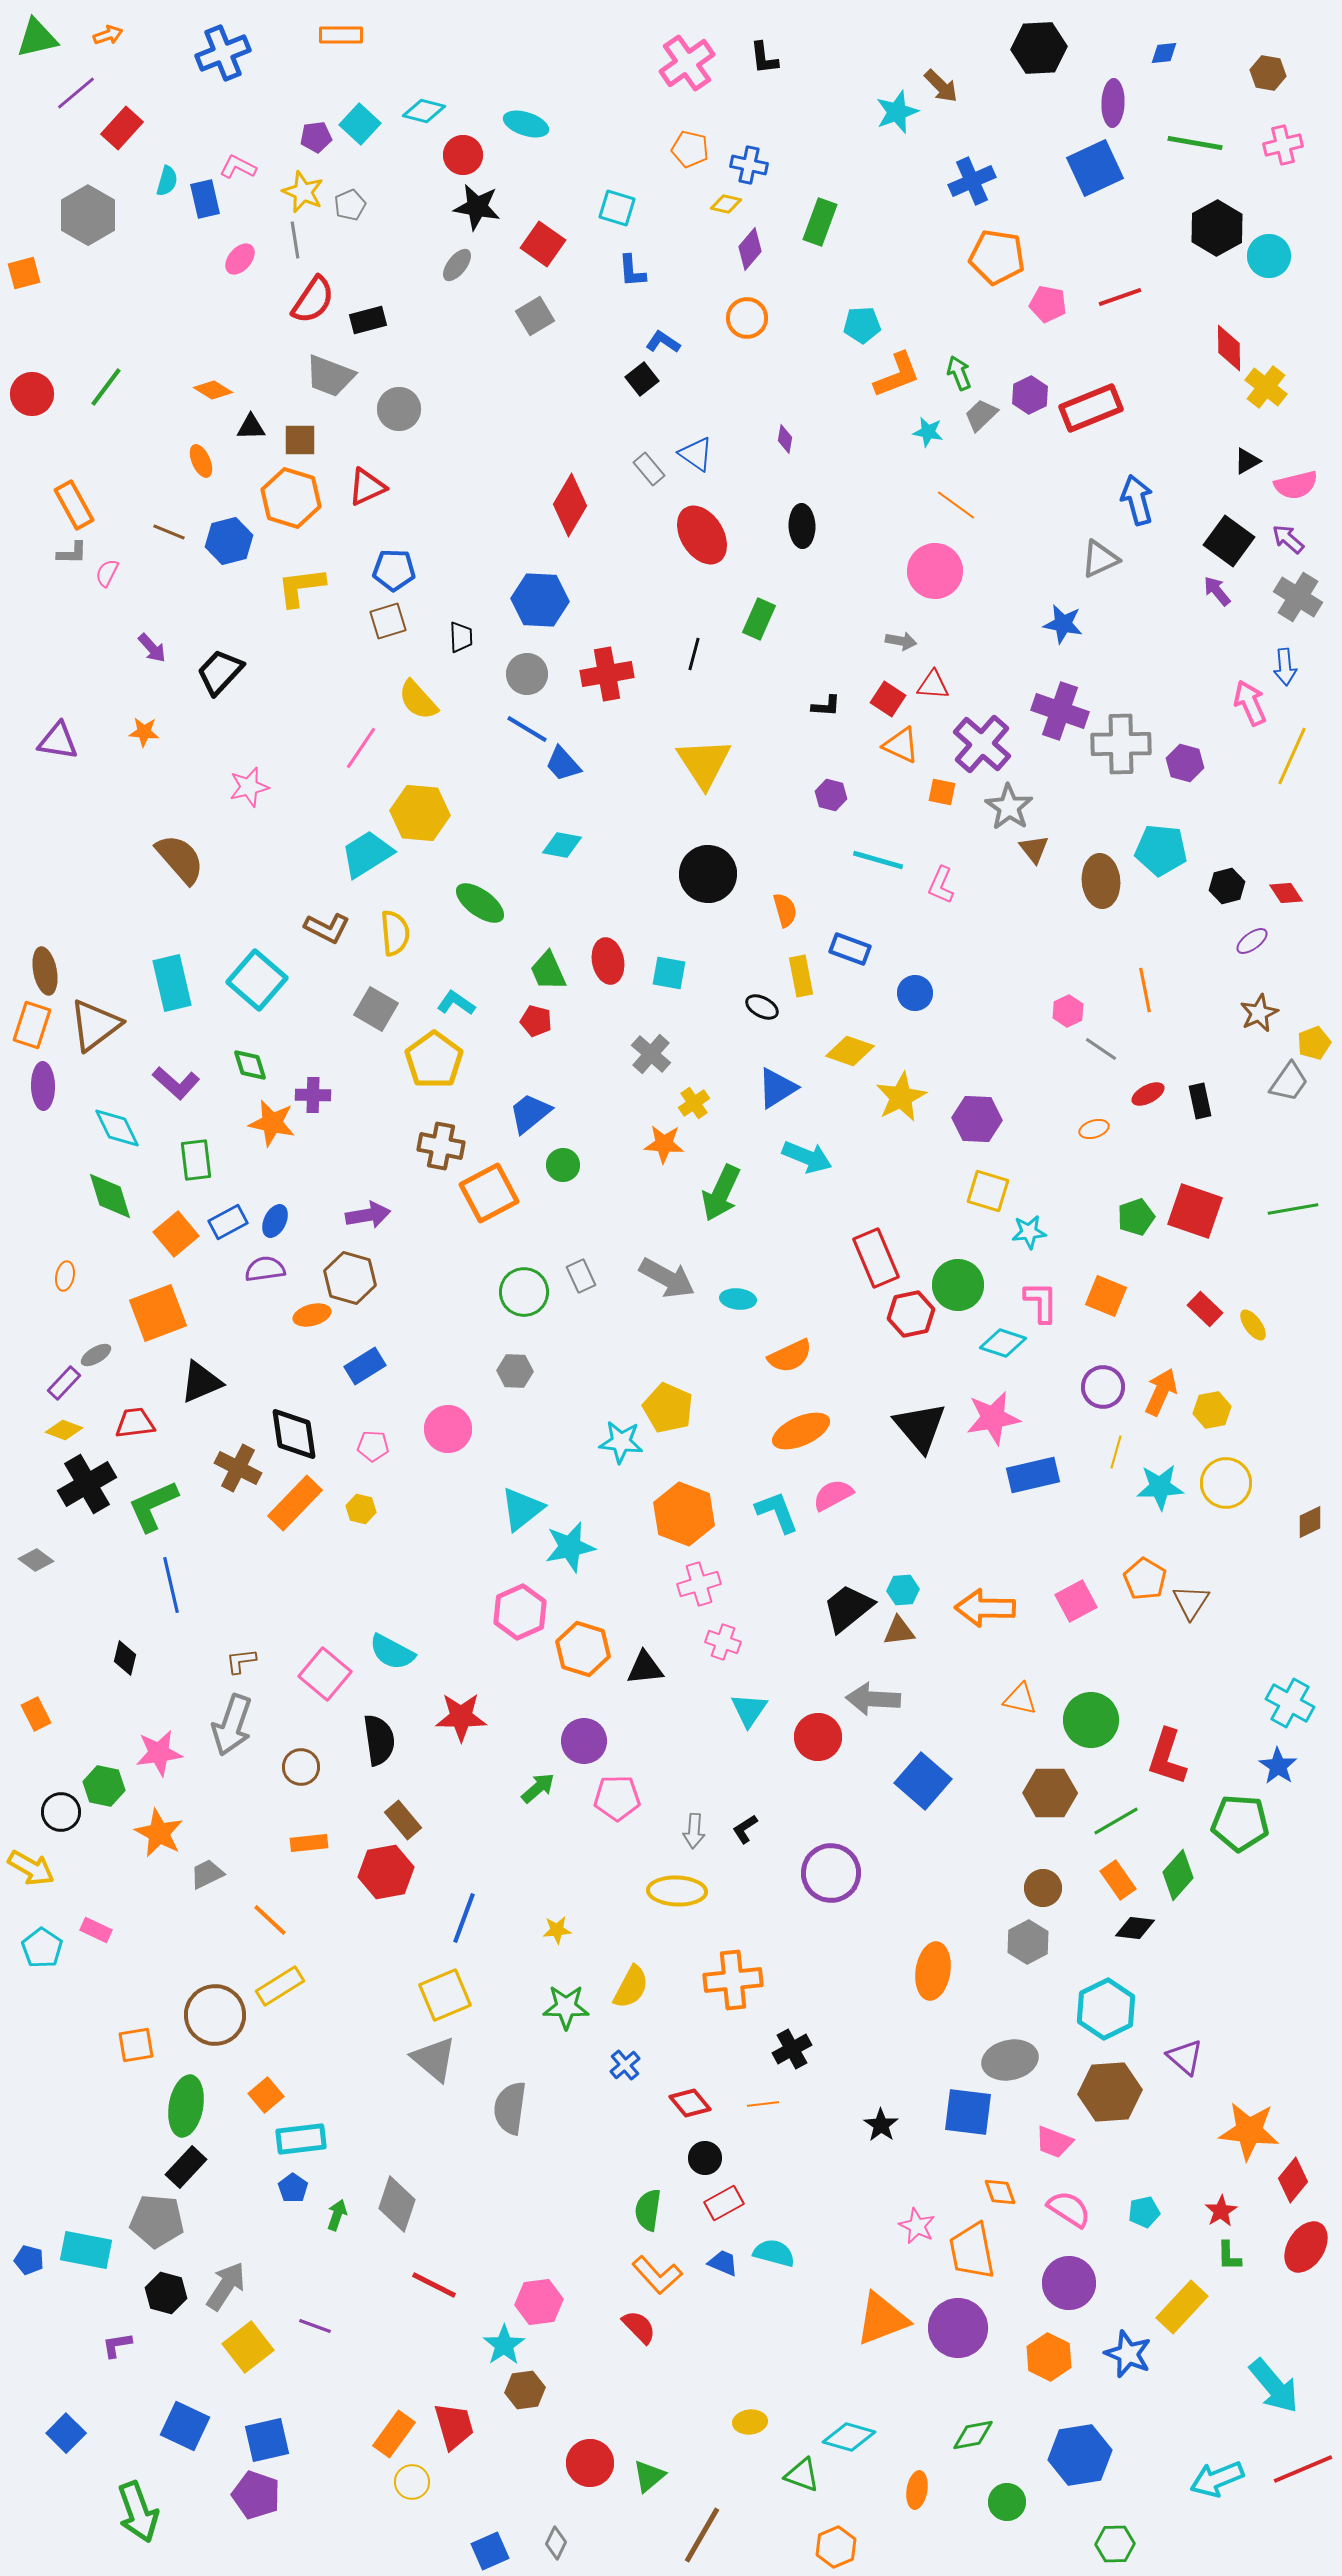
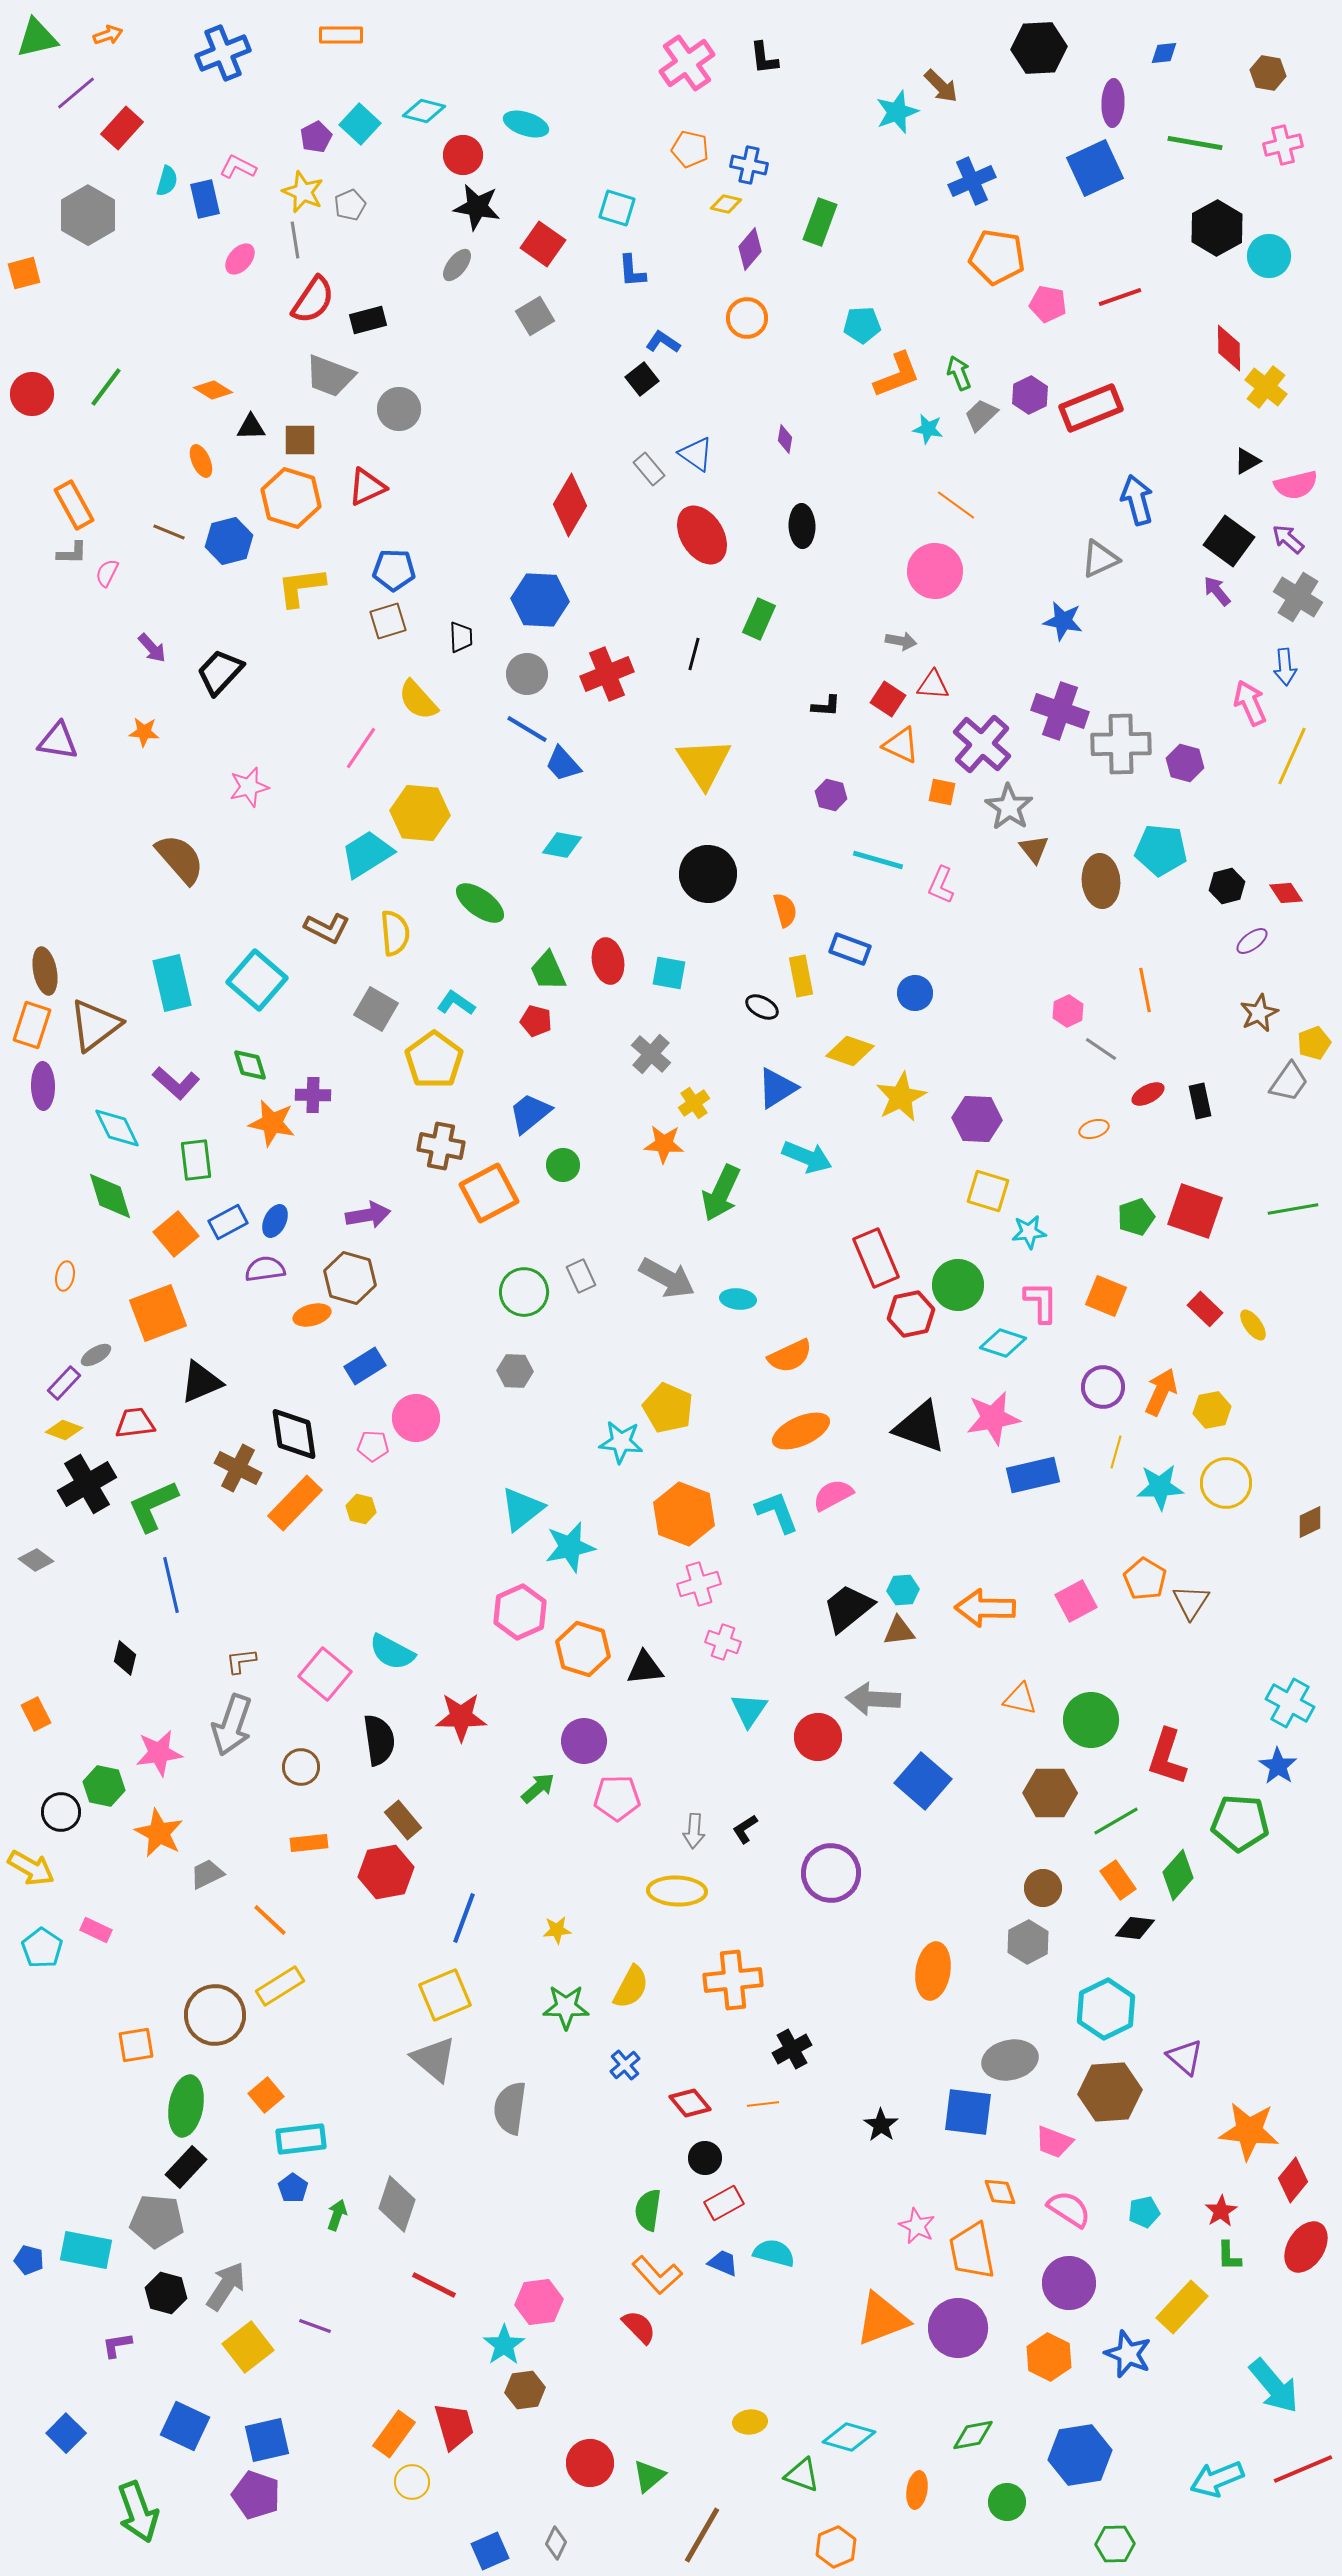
purple pentagon at (316, 137): rotated 20 degrees counterclockwise
cyan star at (928, 432): moved 3 px up
blue star at (1063, 624): moved 3 px up
red cross at (607, 674): rotated 12 degrees counterclockwise
black triangle at (920, 1427): rotated 30 degrees counterclockwise
pink circle at (448, 1429): moved 32 px left, 11 px up
